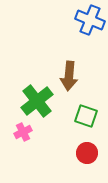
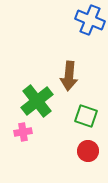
pink cross: rotated 18 degrees clockwise
red circle: moved 1 px right, 2 px up
